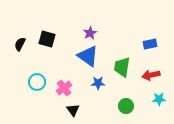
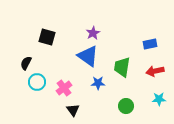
purple star: moved 3 px right
black square: moved 2 px up
black semicircle: moved 6 px right, 19 px down
red arrow: moved 4 px right, 4 px up
